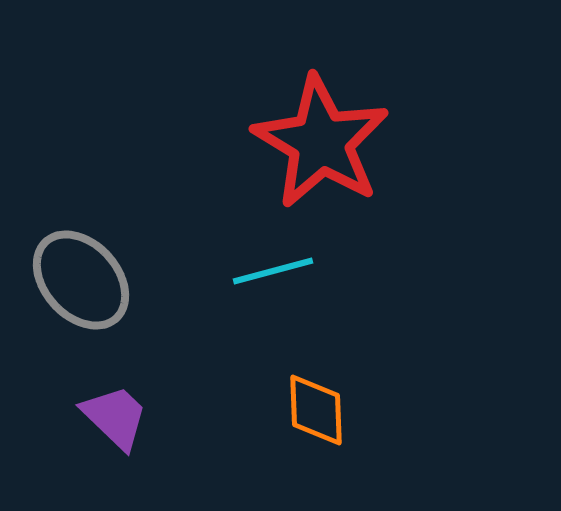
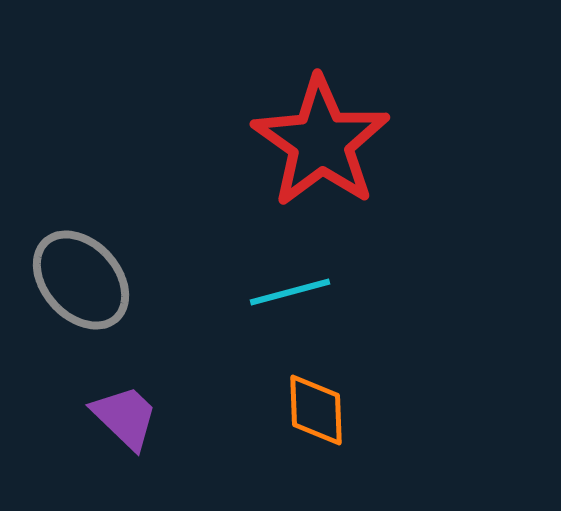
red star: rotated 4 degrees clockwise
cyan line: moved 17 px right, 21 px down
purple trapezoid: moved 10 px right
